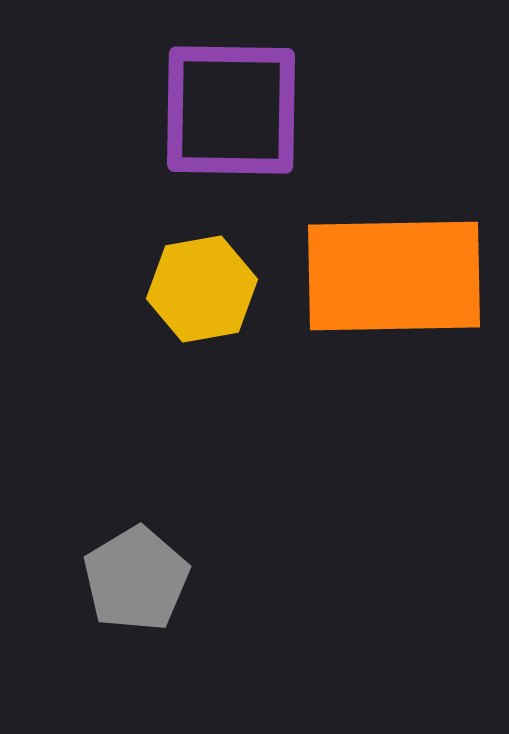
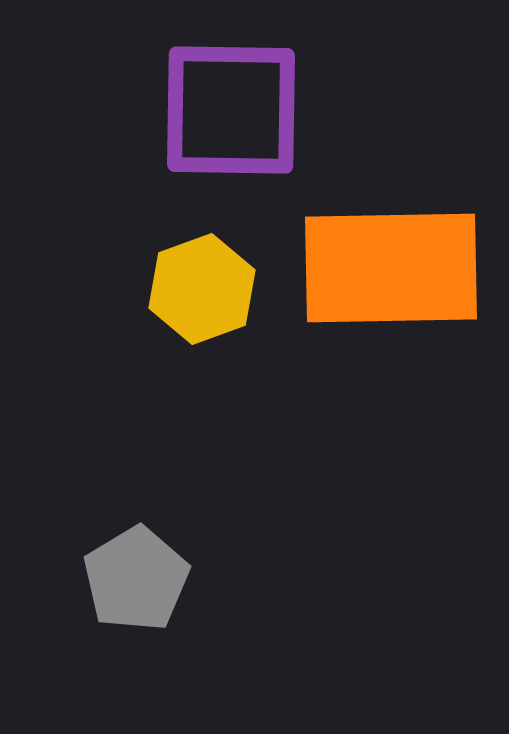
orange rectangle: moved 3 px left, 8 px up
yellow hexagon: rotated 10 degrees counterclockwise
